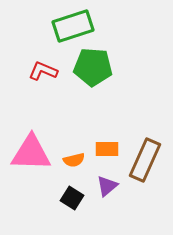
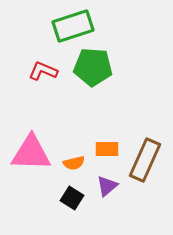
orange semicircle: moved 3 px down
